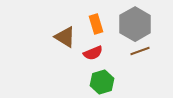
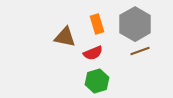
orange rectangle: moved 1 px right
brown triangle: rotated 20 degrees counterclockwise
green hexagon: moved 5 px left, 1 px up
